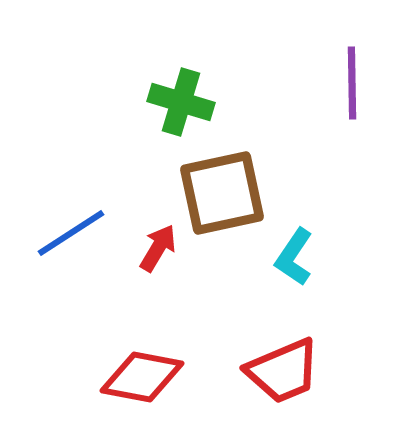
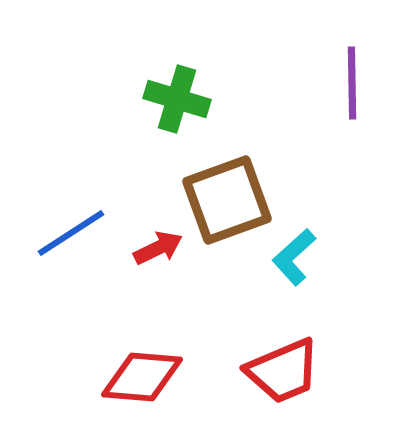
green cross: moved 4 px left, 3 px up
brown square: moved 5 px right, 7 px down; rotated 8 degrees counterclockwise
red arrow: rotated 33 degrees clockwise
cyan L-shape: rotated 14 degrees clockwise
red diamond: rotated 6 degrees counterclockwise
